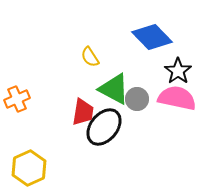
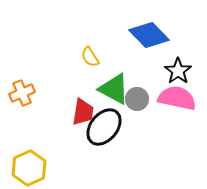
blue diamond: moved 3 px left, 2 px up
orange cross: moved 5 px right, 6 px up
